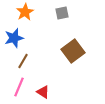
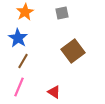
blue star: moved 4 px right; rotated 24 degrees counterclockwise
red triangle: moved 11 px right
